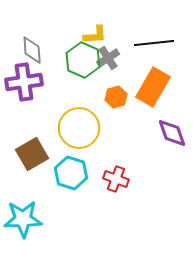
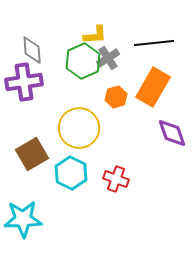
green hexagon: moved 1 px down; rotated 12 degrees clockwise
cyan hexagon: rotated 8 degrees clockwise
